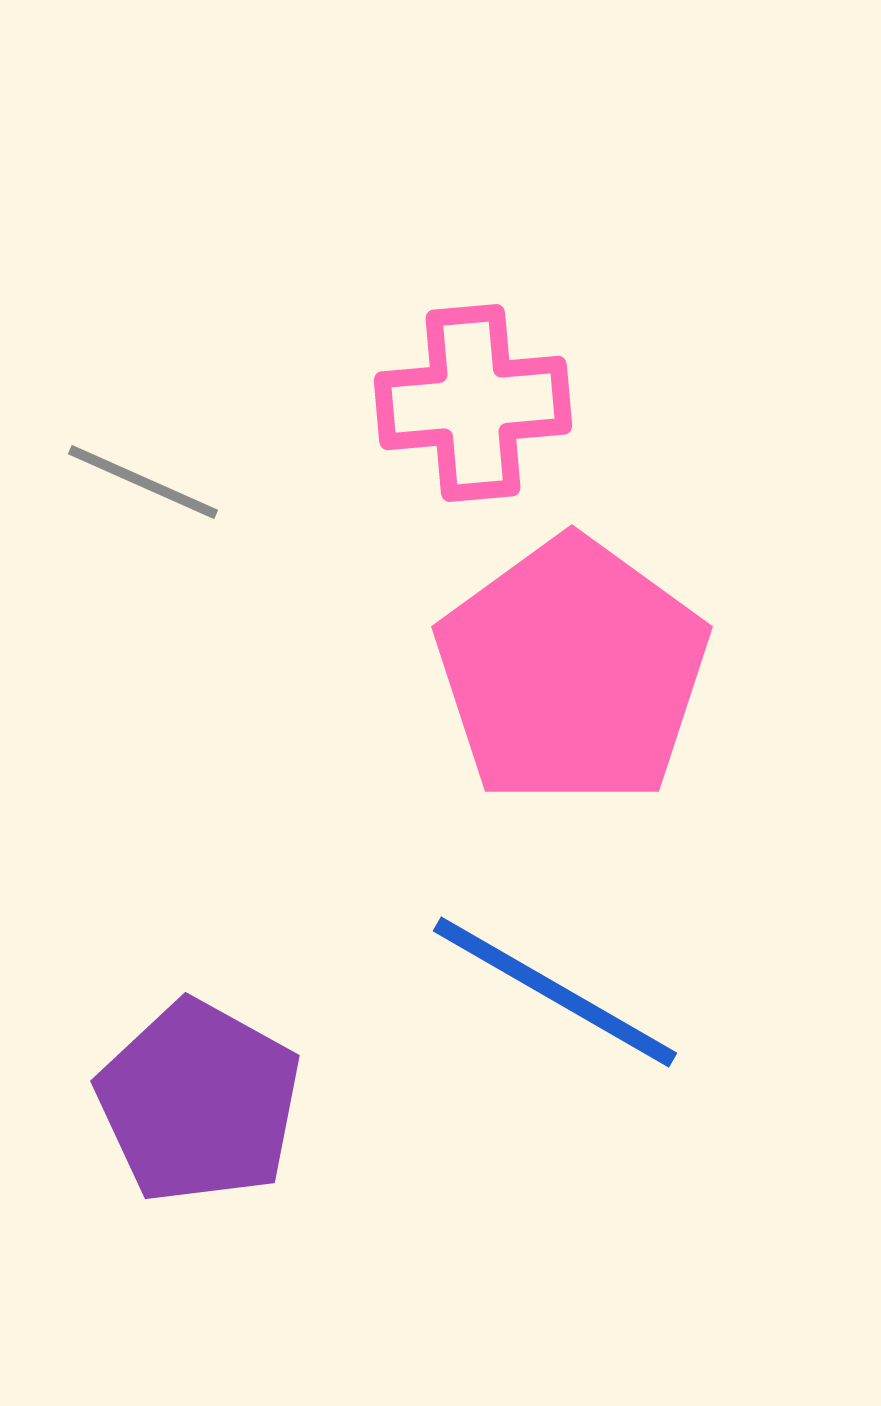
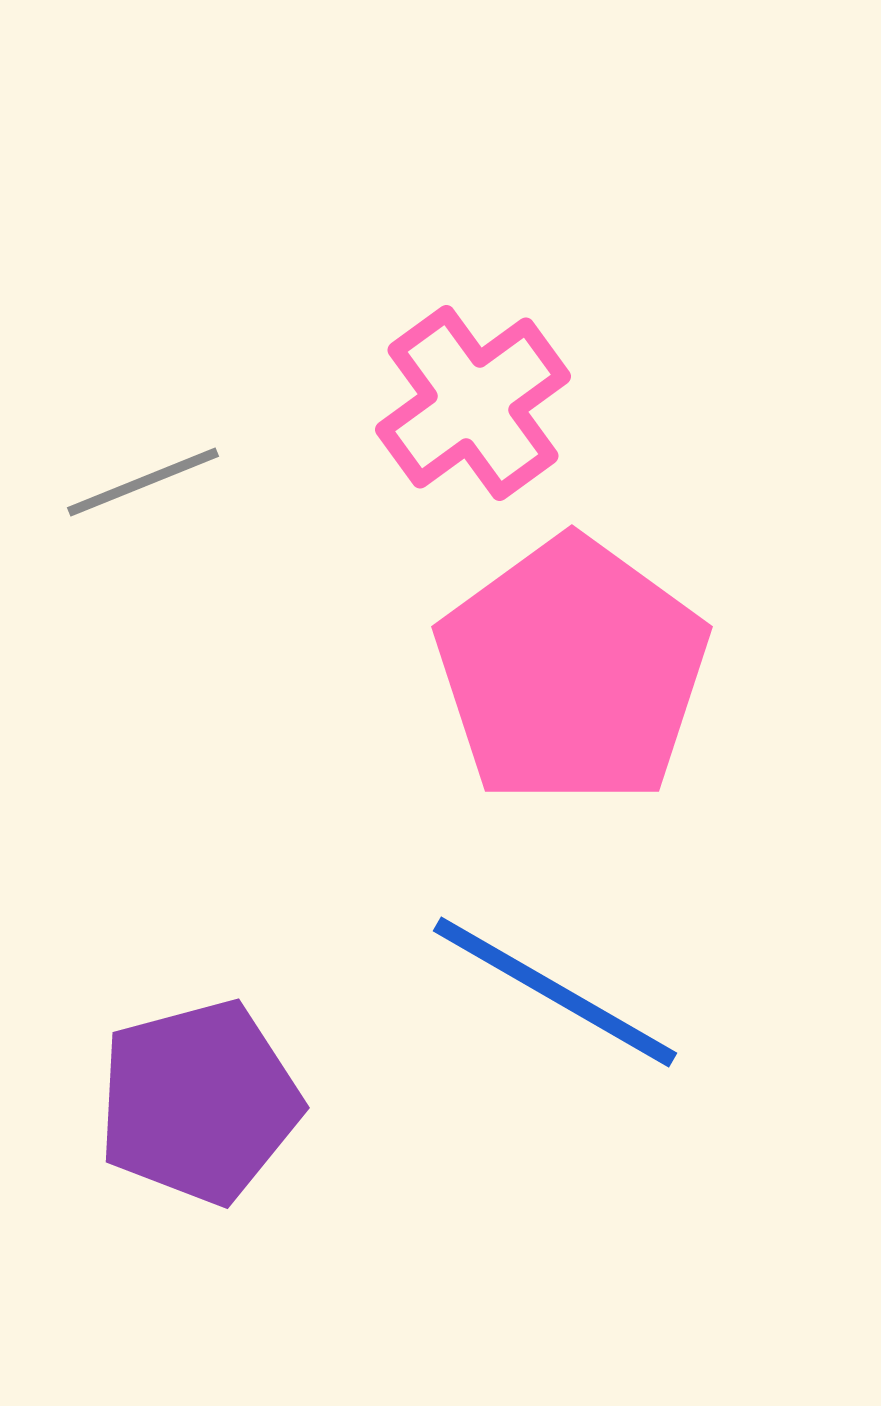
pink cross: rotated 31 degrees counterclockwise
gray line: rotated 46 degrees counterclockwise
purple pentagon: rotated 28 degrees clockwise
